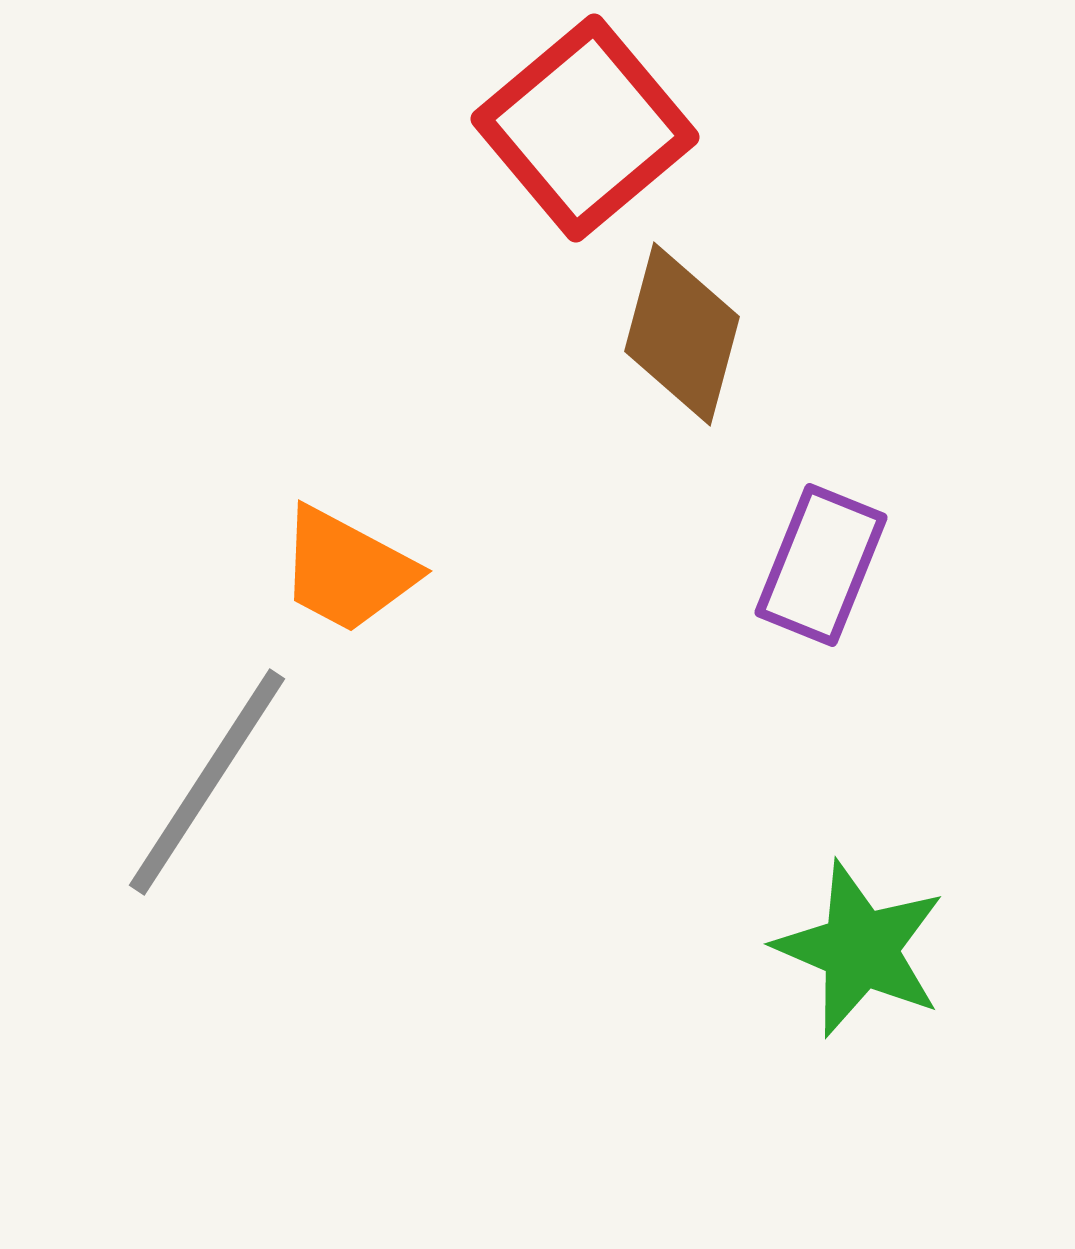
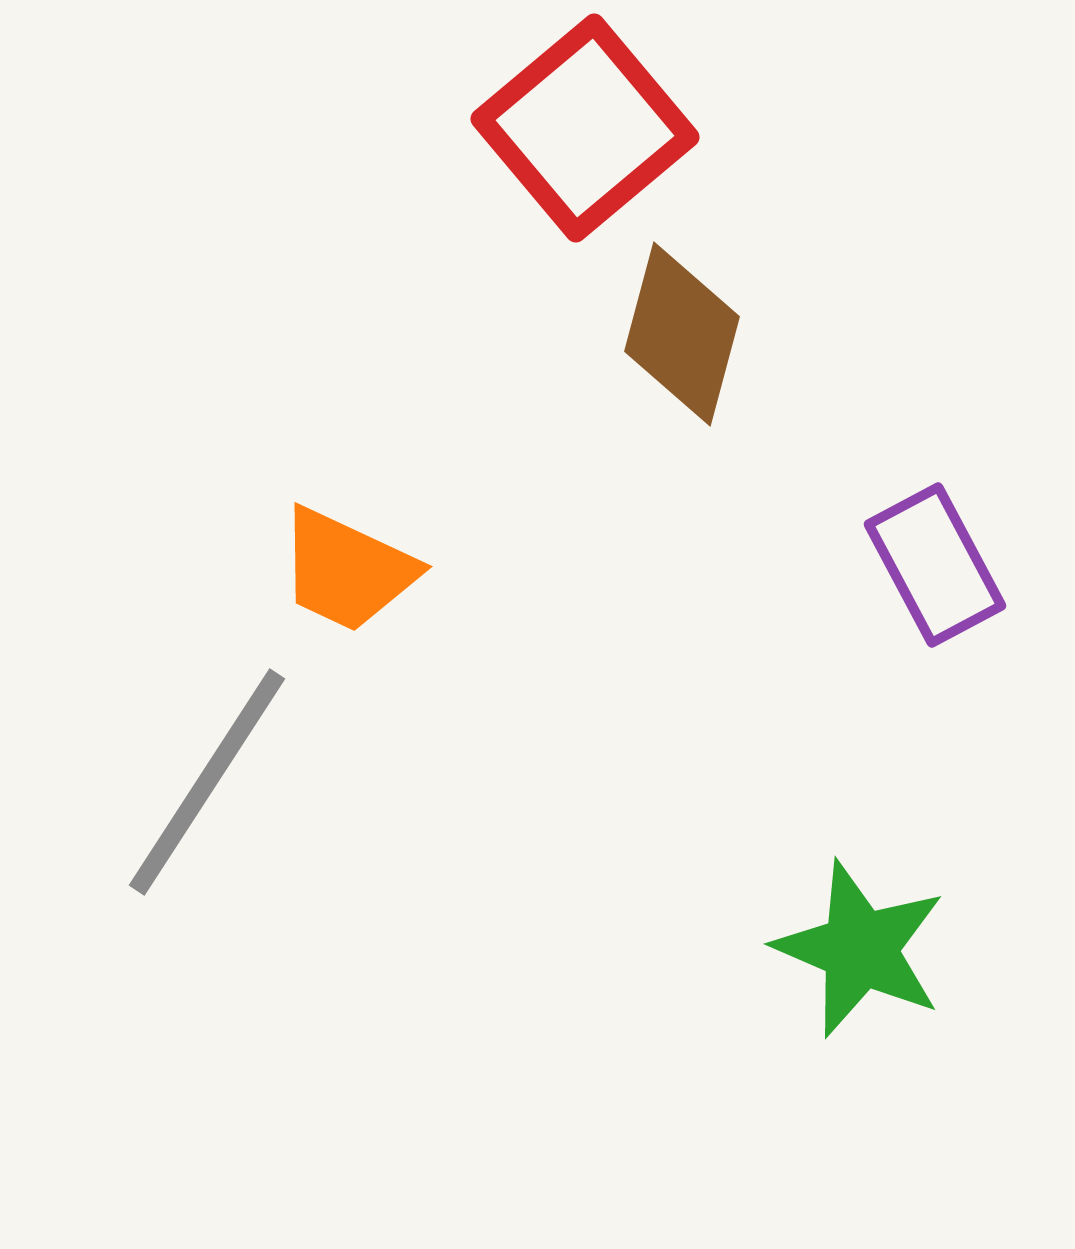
purple rectangle: moved 114 px right; rotated 50 degrees counterclockwise
orange trapezoid: rotated 3 degrees counterclockwise
